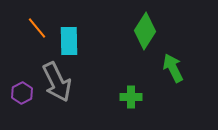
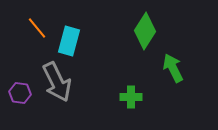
cyan rectangle: rotated 16 degrees clockwise
purple hexagon: moved 2 px left; rotated 25 degrees counterclockwise
